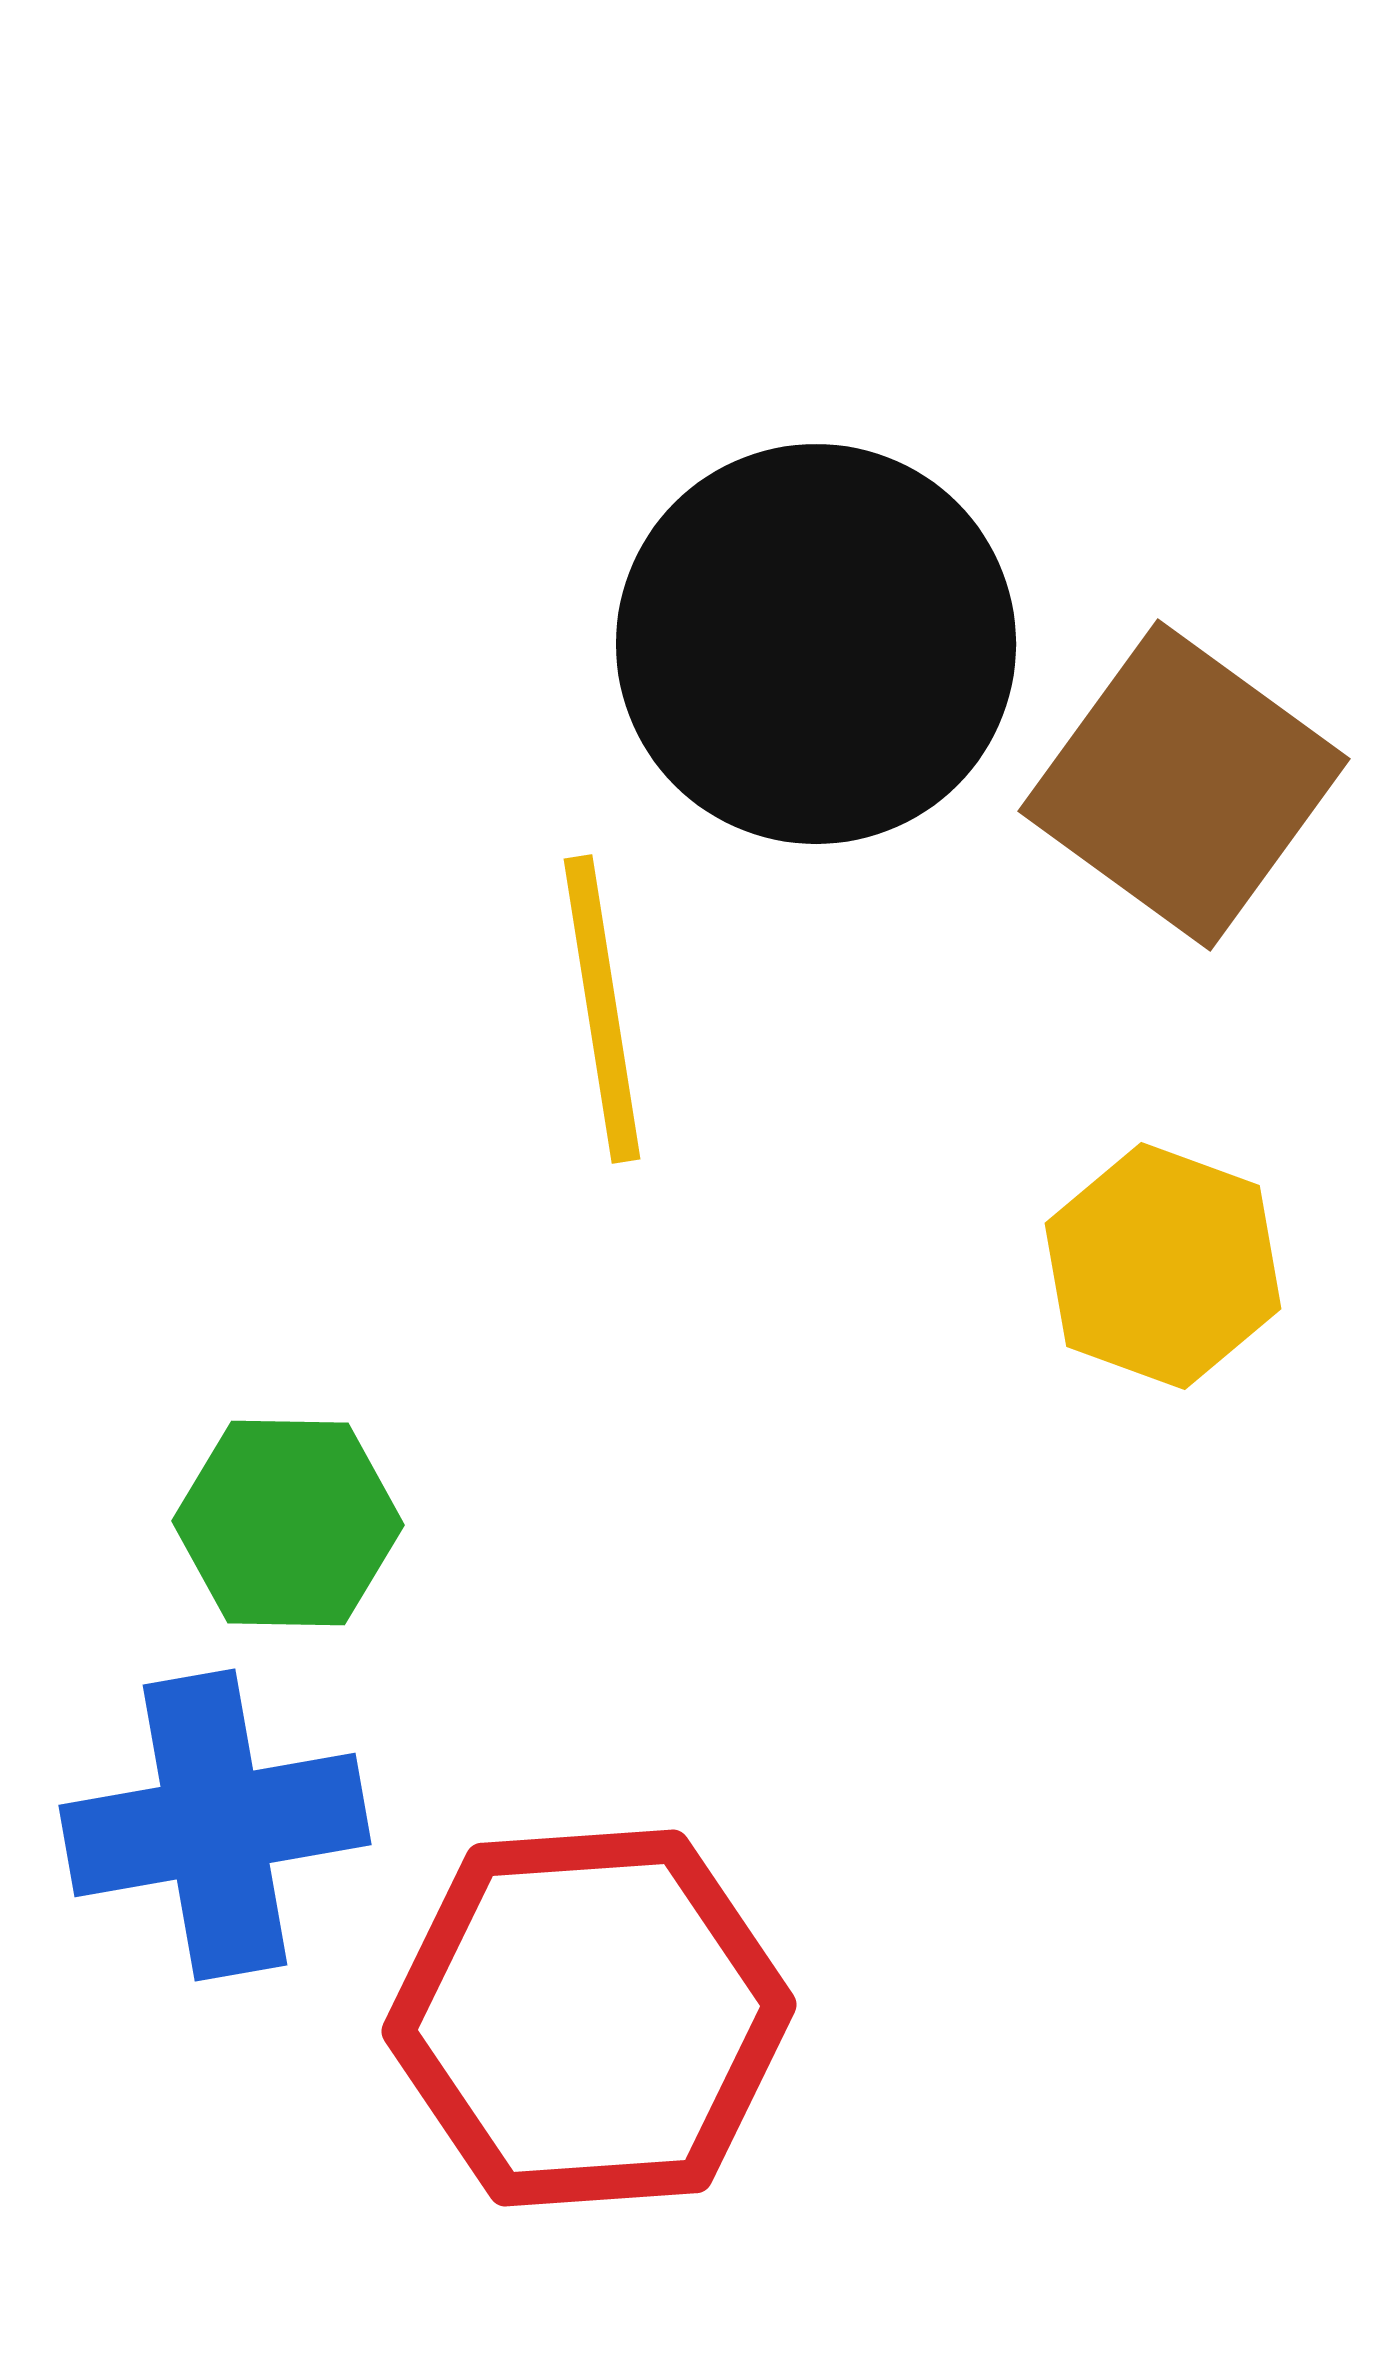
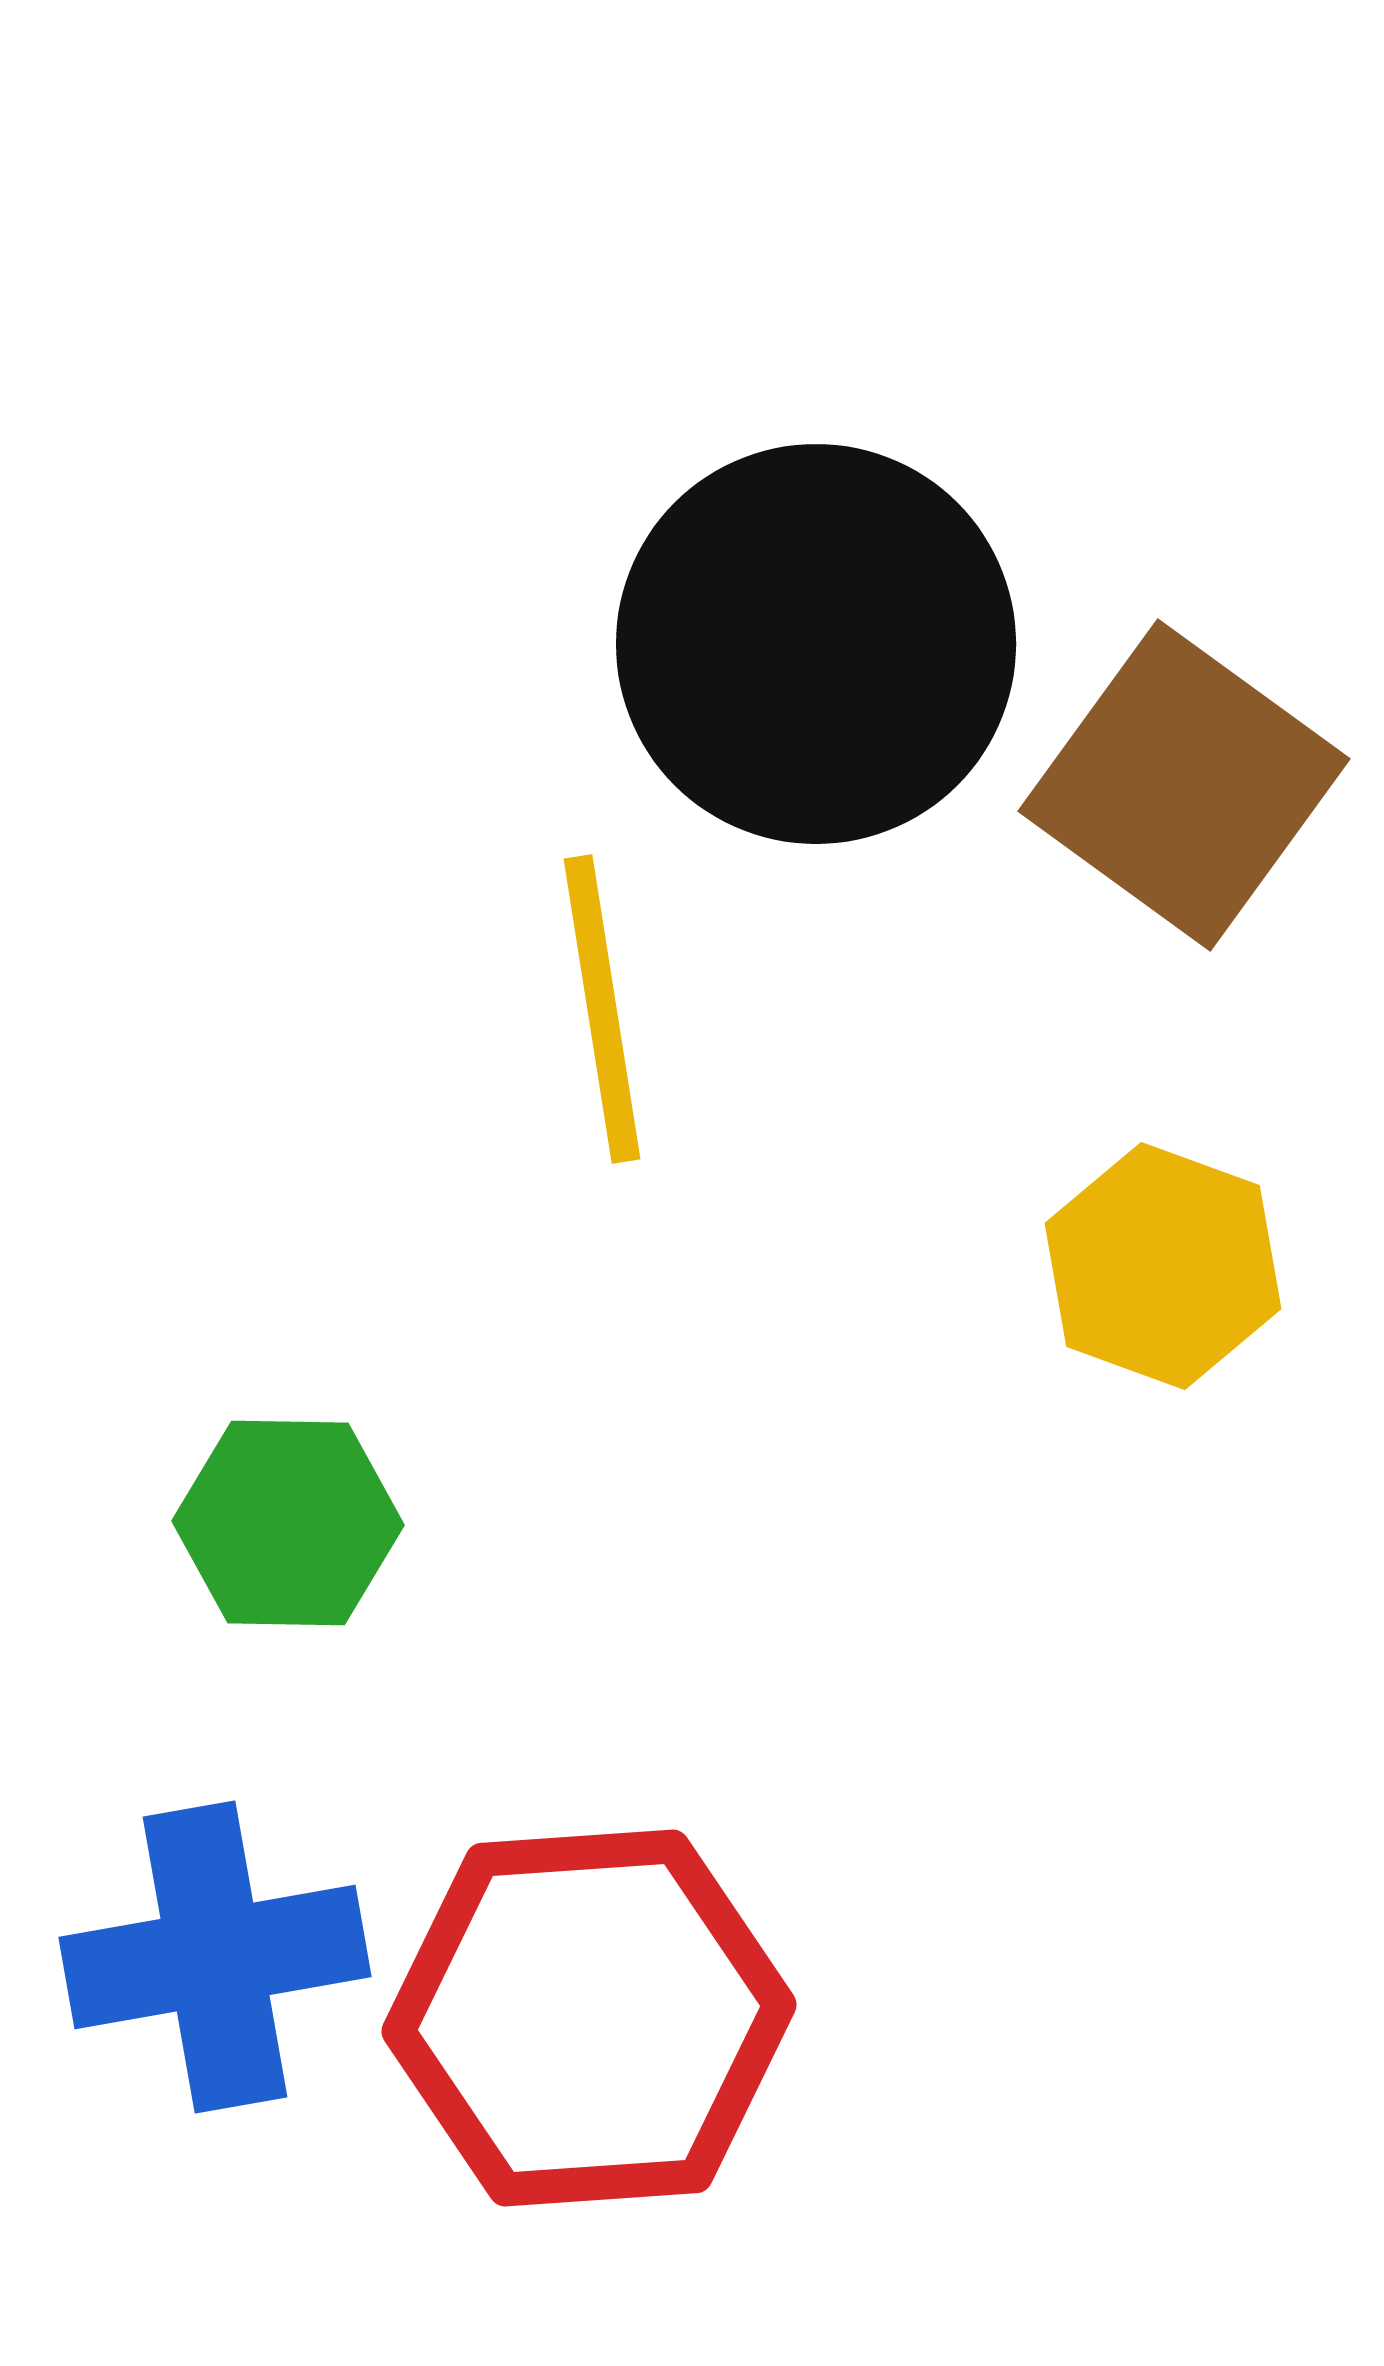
blue cross: moved 132 px down
